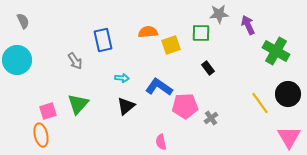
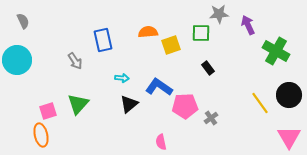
black circle: moved 1 px right, 1 px down
black triangle: moved 3 px right, 2 px up
